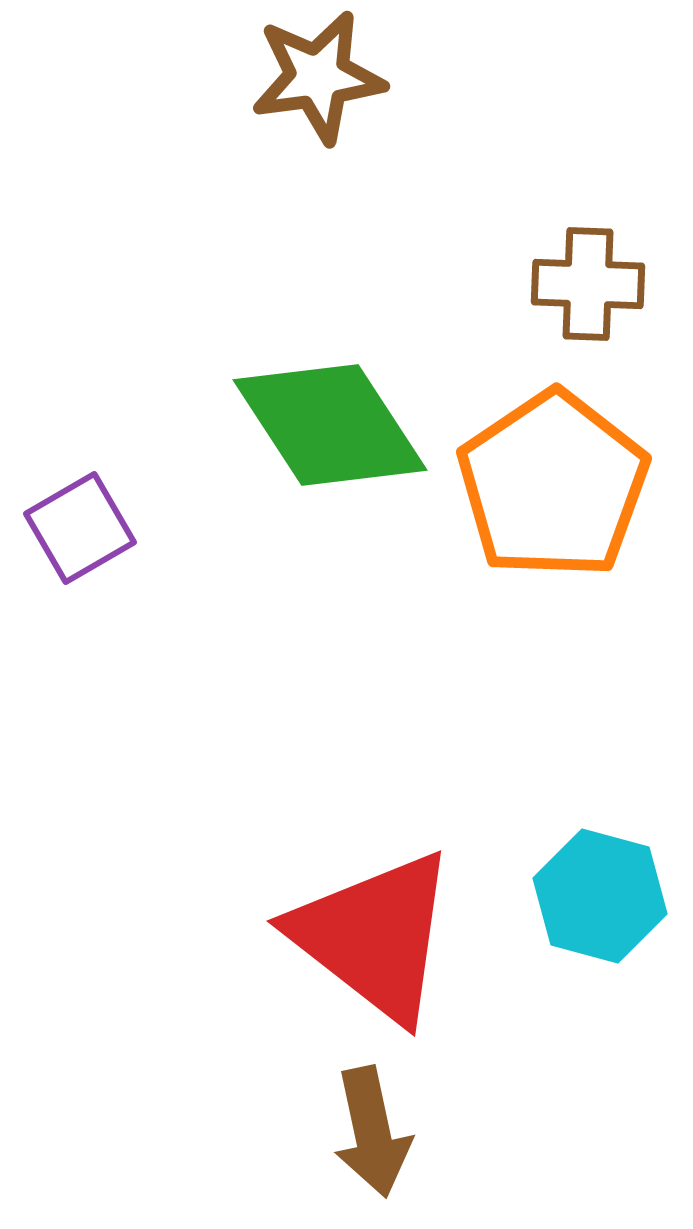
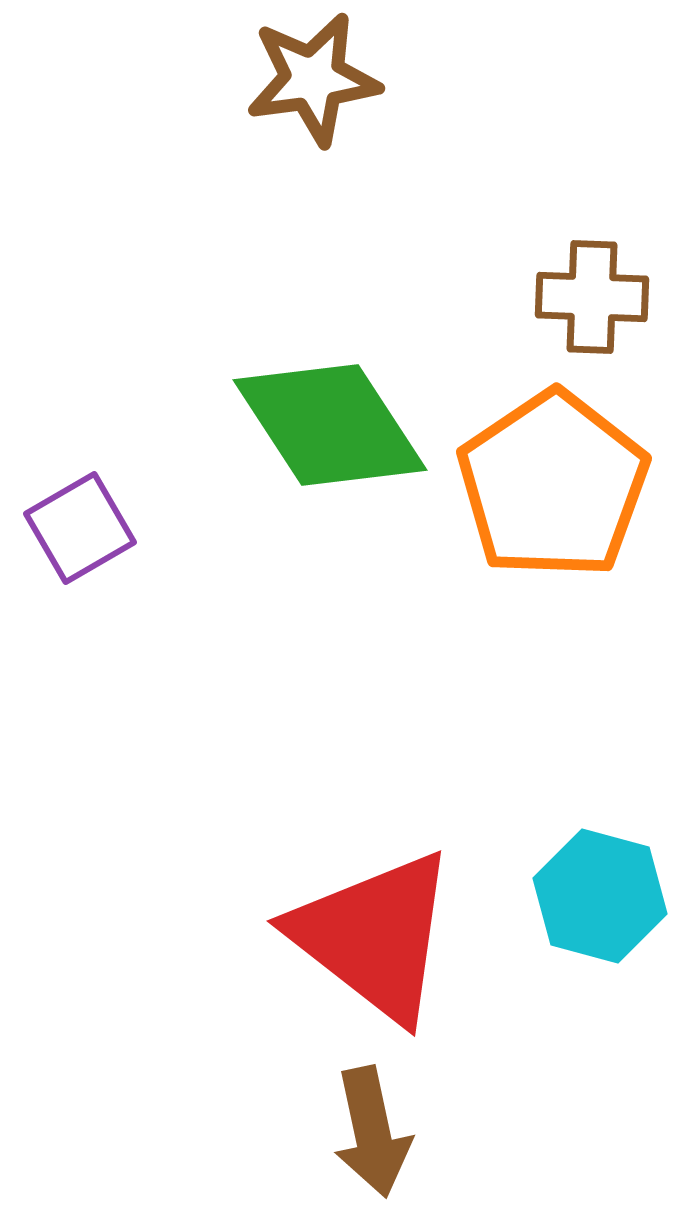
brown star: moved 5 px left, 2 px down
brown cross: moved 4 px right, 13 px down
